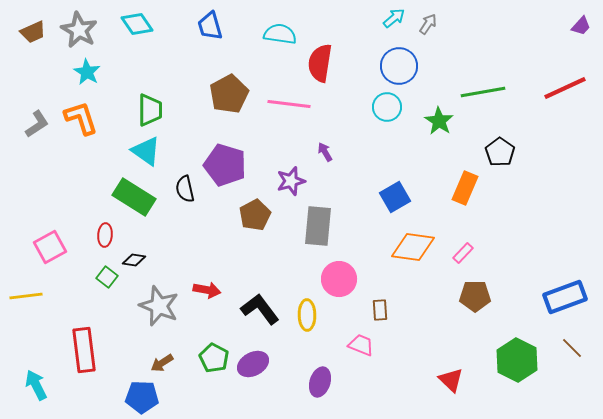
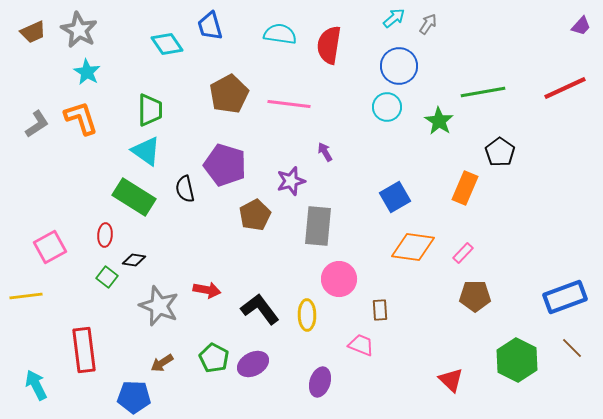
cyan diamond at (137, 24): moved 30 px right, 20 px down
red semicircle at (320, 63): moved 9 px right, 18 px up
blue pentagon at (142, 397): moved 8 px left
